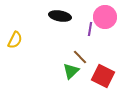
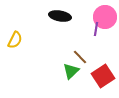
purple line: moved 6 px right
red square: rotated 30 degrees clockwise
